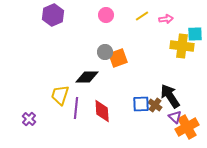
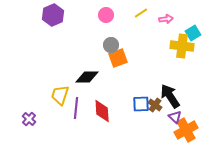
yellow line: moved 1 px left, 3 px up
cyan square: moved 2 px left, 1 px up; rotated 28 degrees counterclockwise
gray circle: moved 6 px right, 7 px up
orange cross: moved 1 px left, 3 px down
